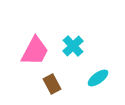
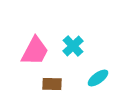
brown rectangle: rotated 60 degrees counterclockwise
